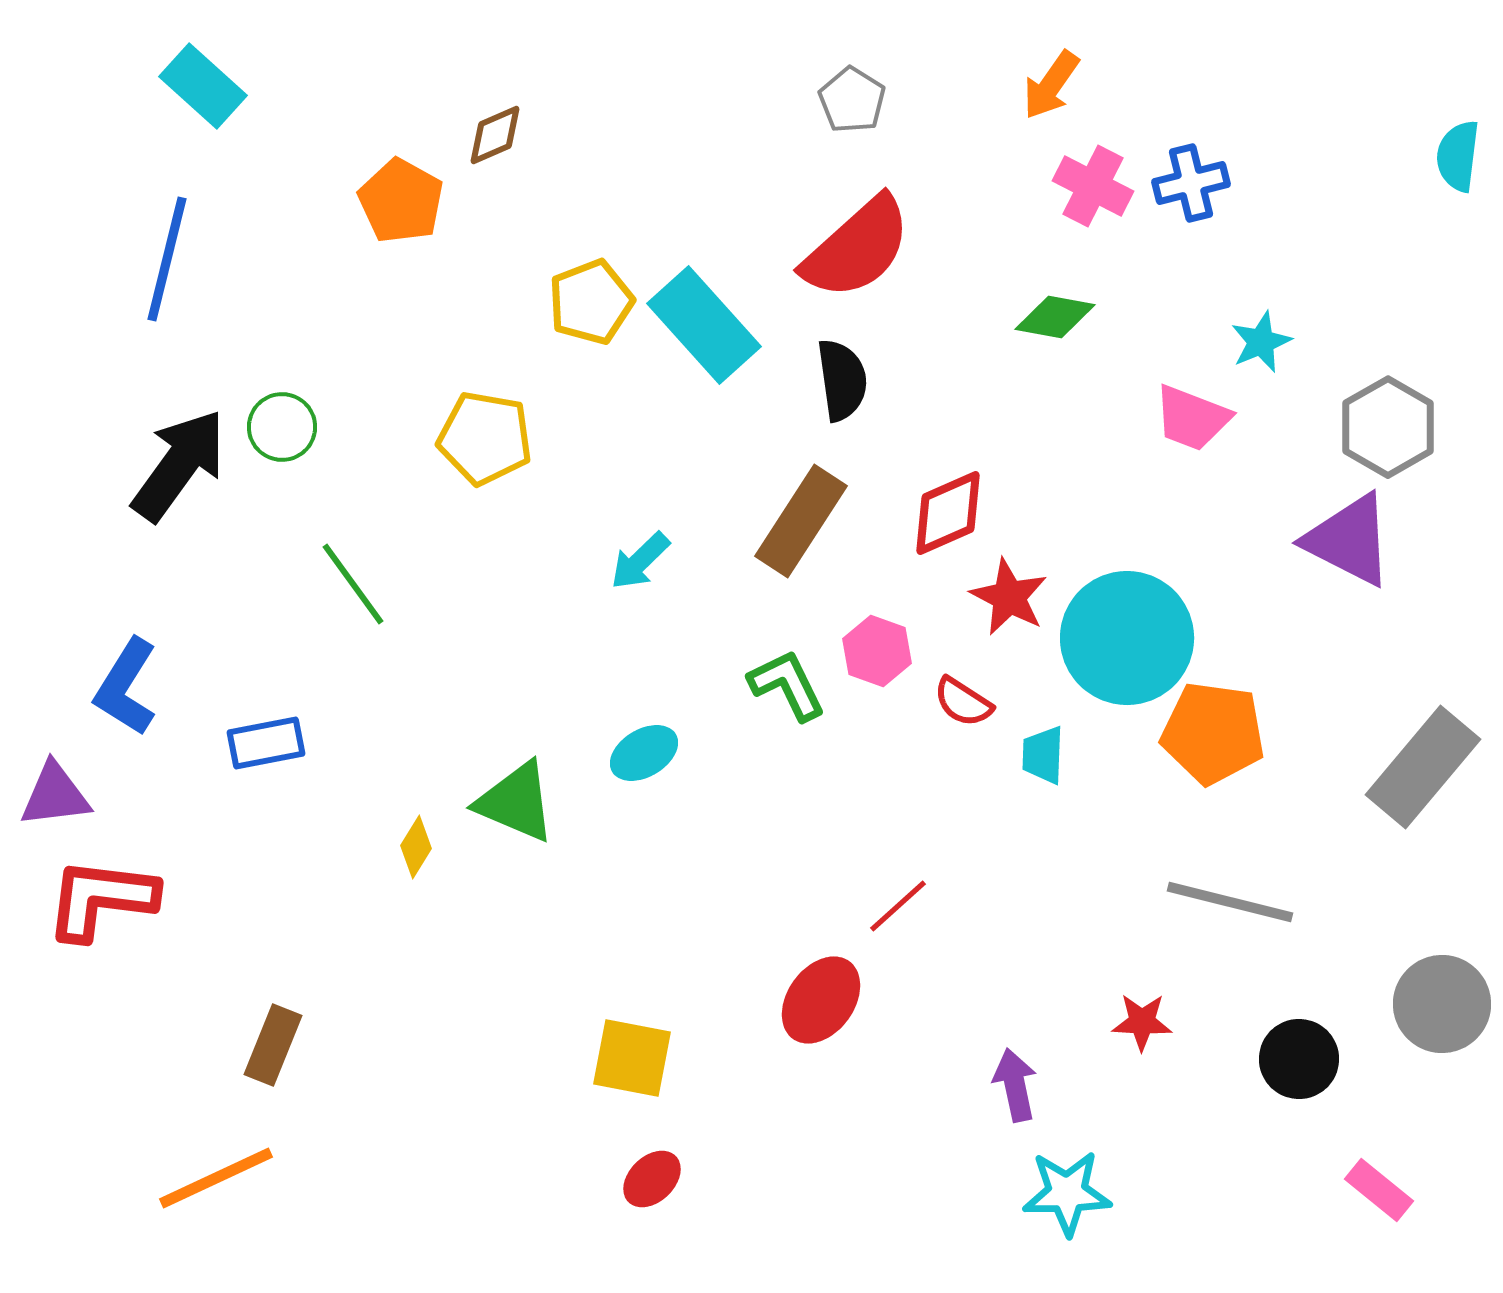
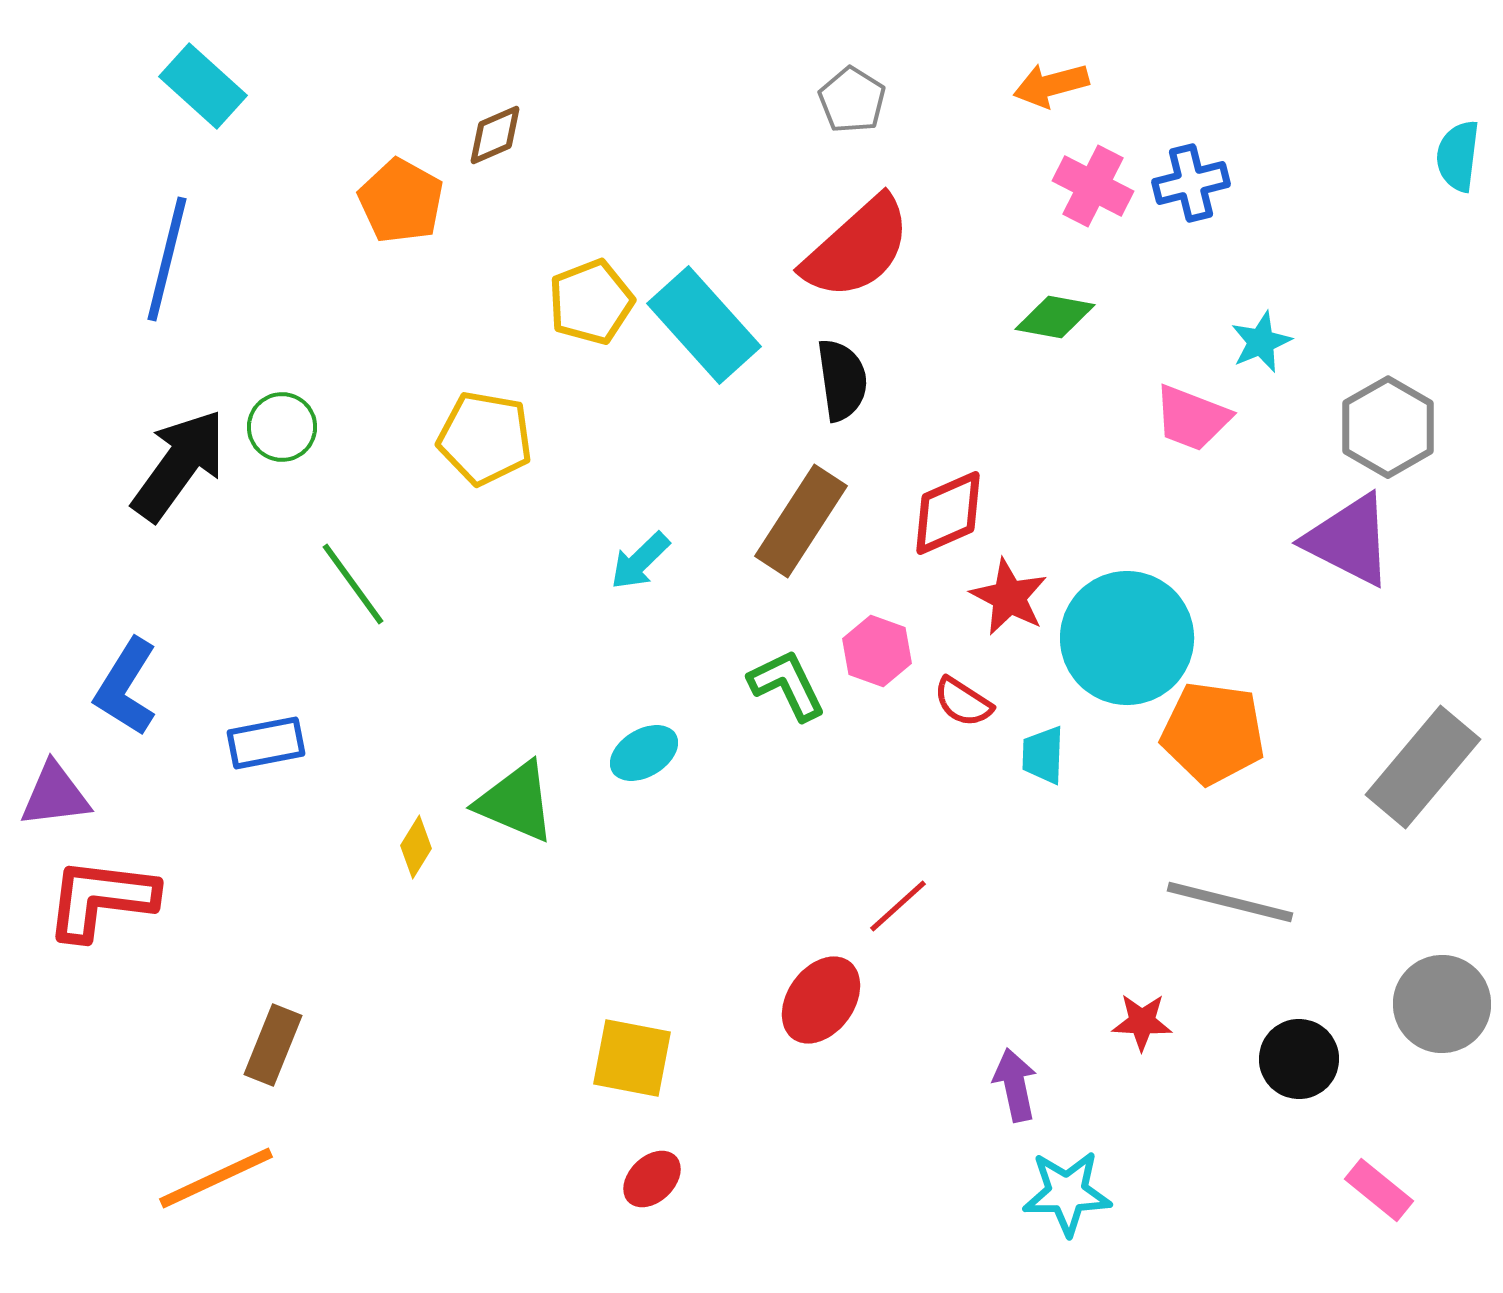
orange arrow at (1051, 85): rotated 40 degrees clockwise
